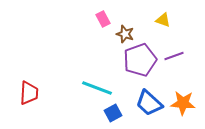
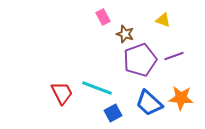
pink rectangle: moved 2 px up
red trapezoid: moved 33 px right; rotated 30 degrees counterclockwise
orange star: moved 2 px left, 5 px up
